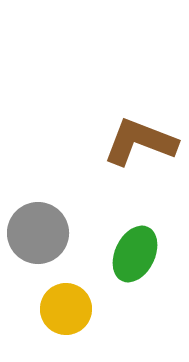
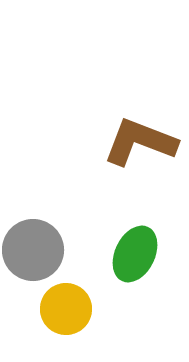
gray circle: moved 5 px left, 17 px down
